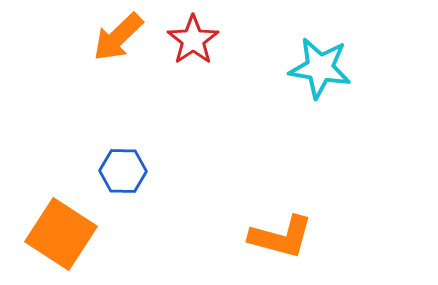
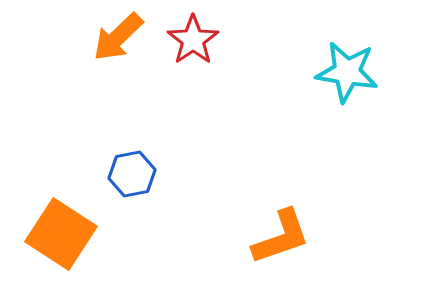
cyan star: moved 27 px right, 4 px down
blue hexagon: moved 9 px right, 3 px down; rotated 12 degrees counterclockwise
orange L-shape: rotated 34 degrees counterclockwise
